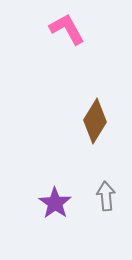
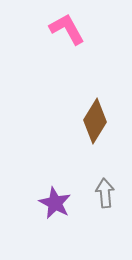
gray arrow: moved 1 px left, 3 px up
purple star: rotated 8 degrees counterclockwise
